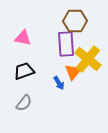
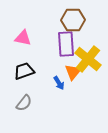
brown hexagon: moved 2 px left, 1 px up
